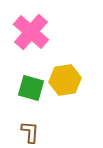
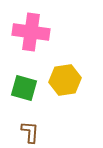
pink cross: rotated 33 degrees counterclockwise
green square: moved 7 px left
